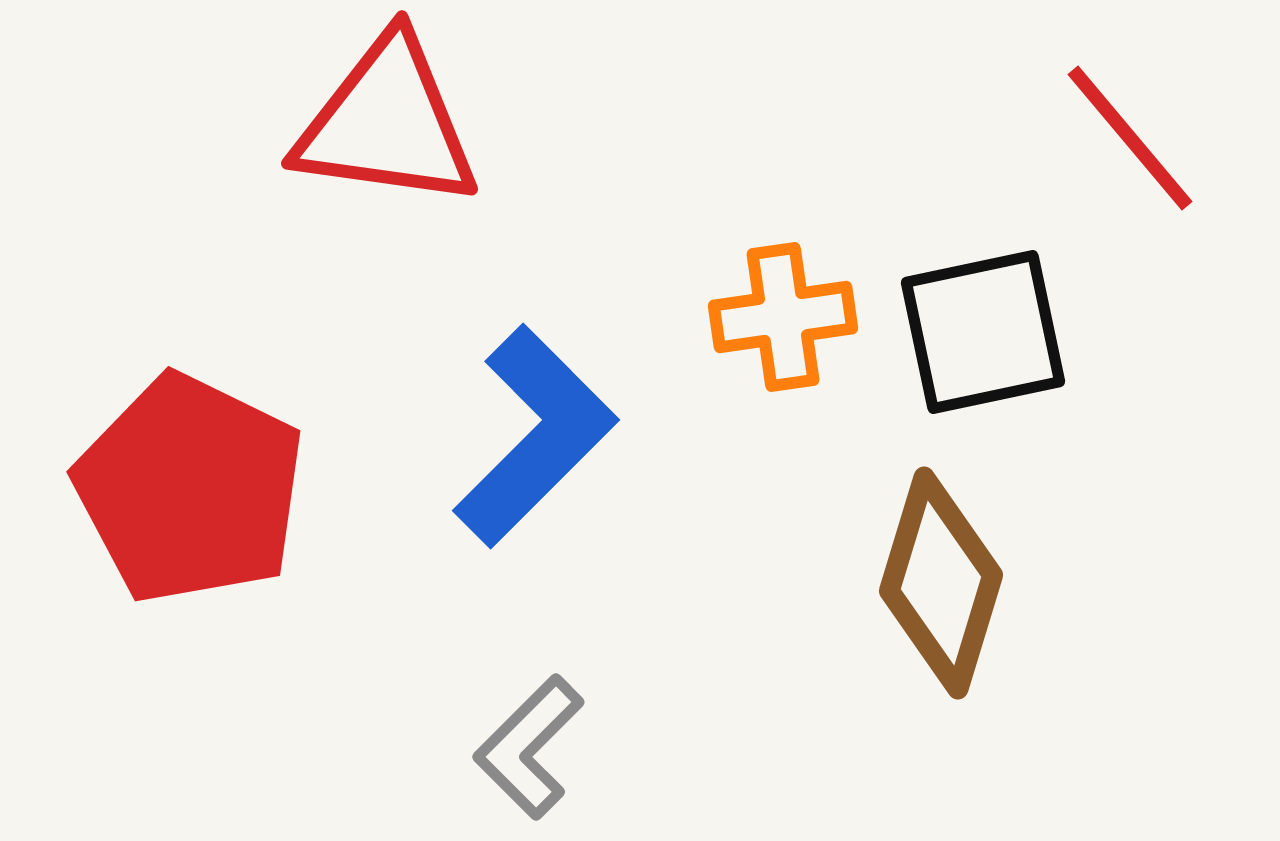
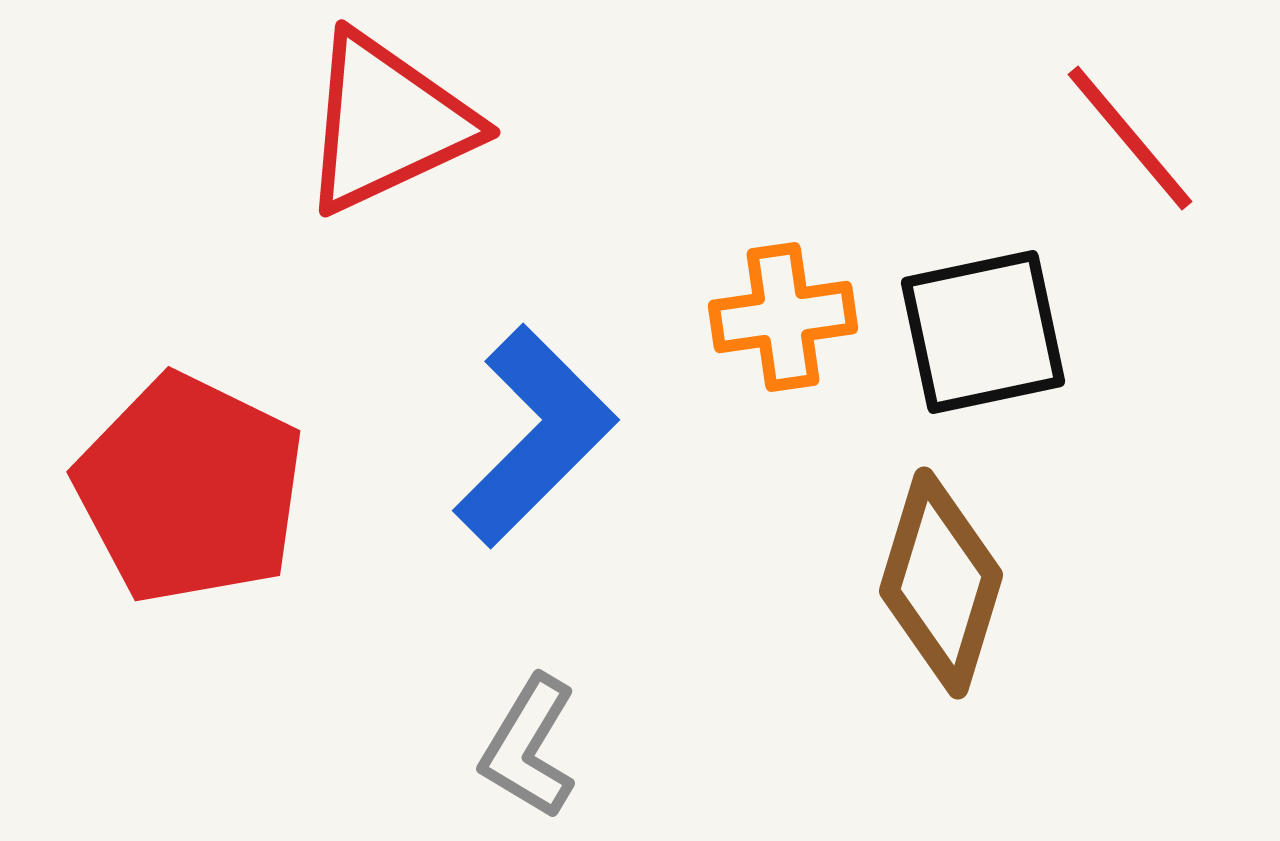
red triangle: rotated 33 degrees counterclockwise
gray L-shape: rotated 14 degrees counterclockwise
